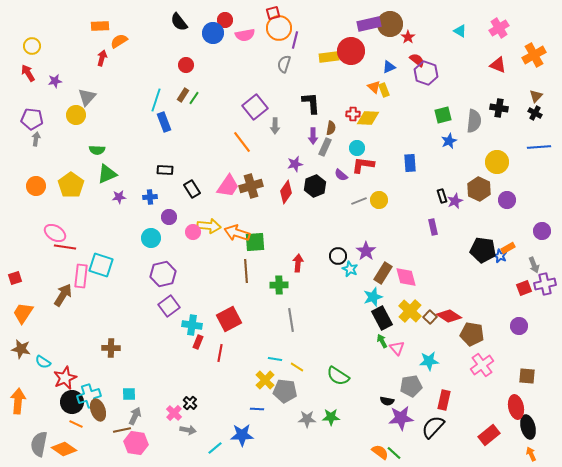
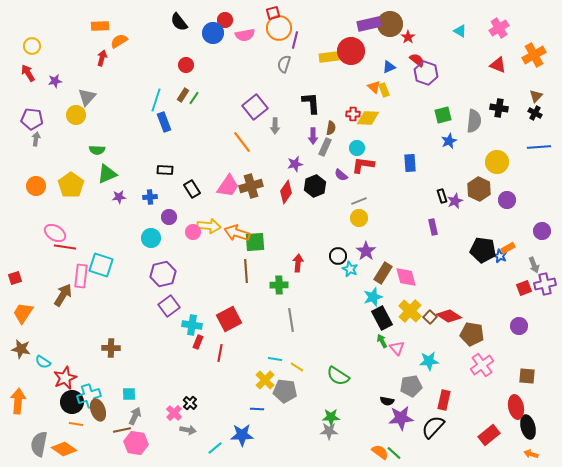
yellow circle at (379, 200): moved 20 px left, 18 px down
gray star at (307, 419): moved 22 px right, 12 px down
orange line at (76, 424): rotated 16 degrees counterclockwise
orange arrow at (531, 454): rotated 48 degrees counterclockwise
